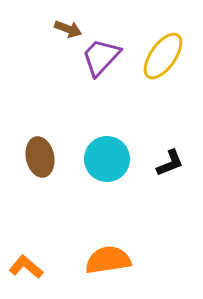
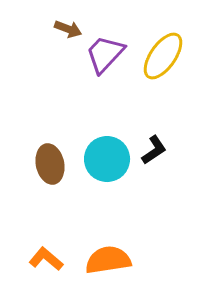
purple trapezoid: moved 4 px right, 3 px up
brown ellipse: moved 10 px right, 7 px down
black L-shape: moved 16 px left, 13 px up; rotated 12 degrees counterclockwise
orange L-shape: moved 20 px right, 8 px up
